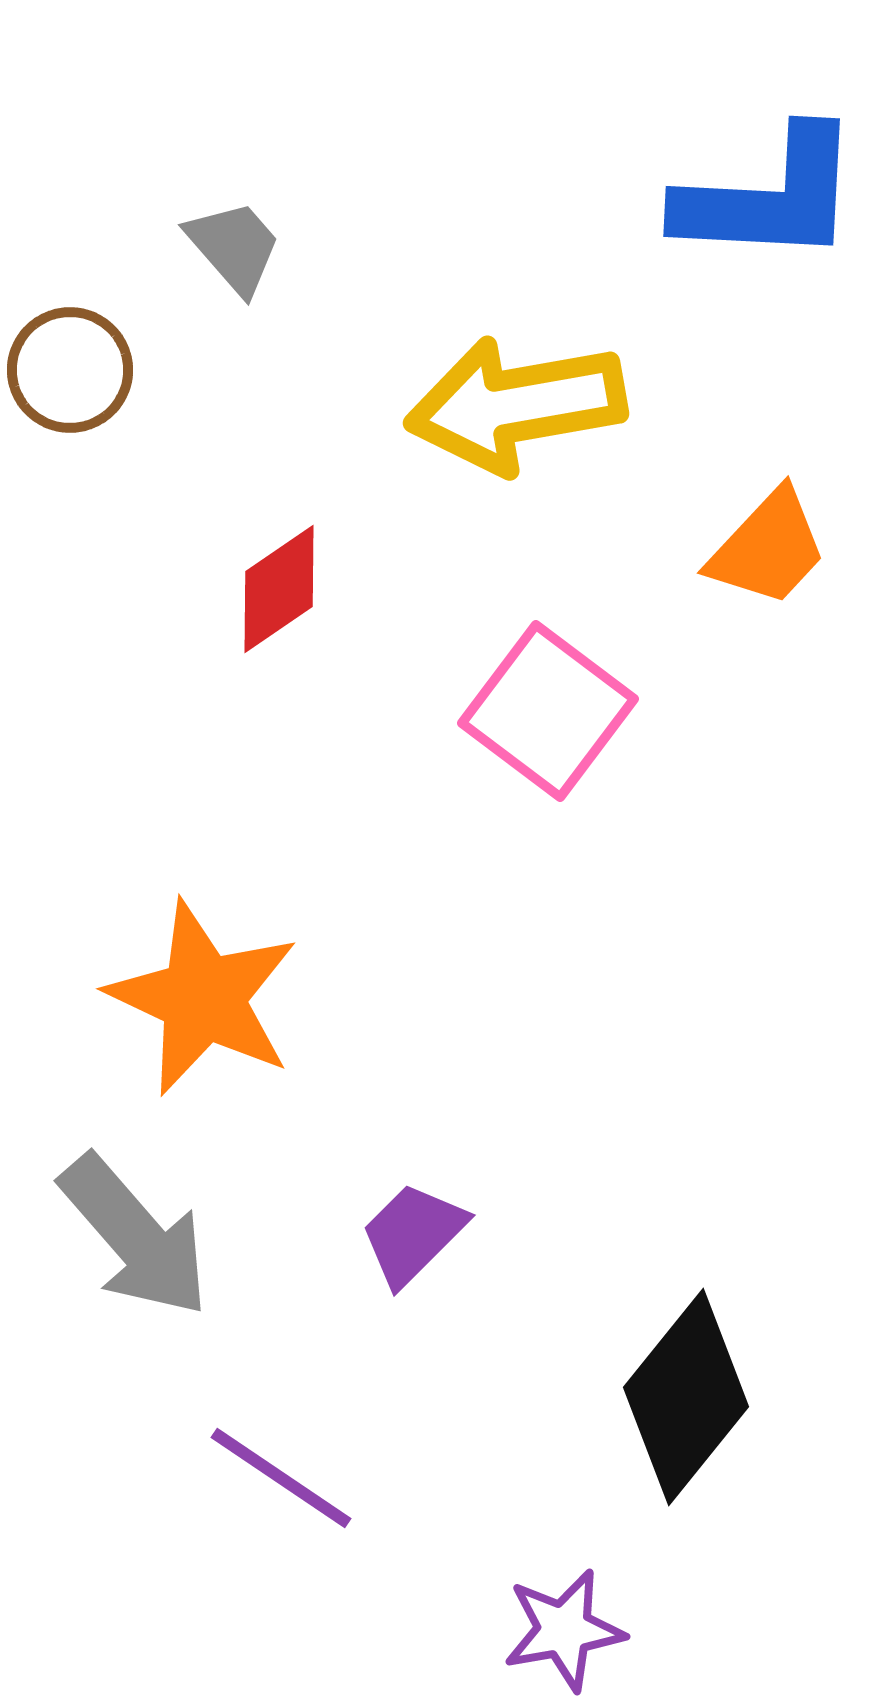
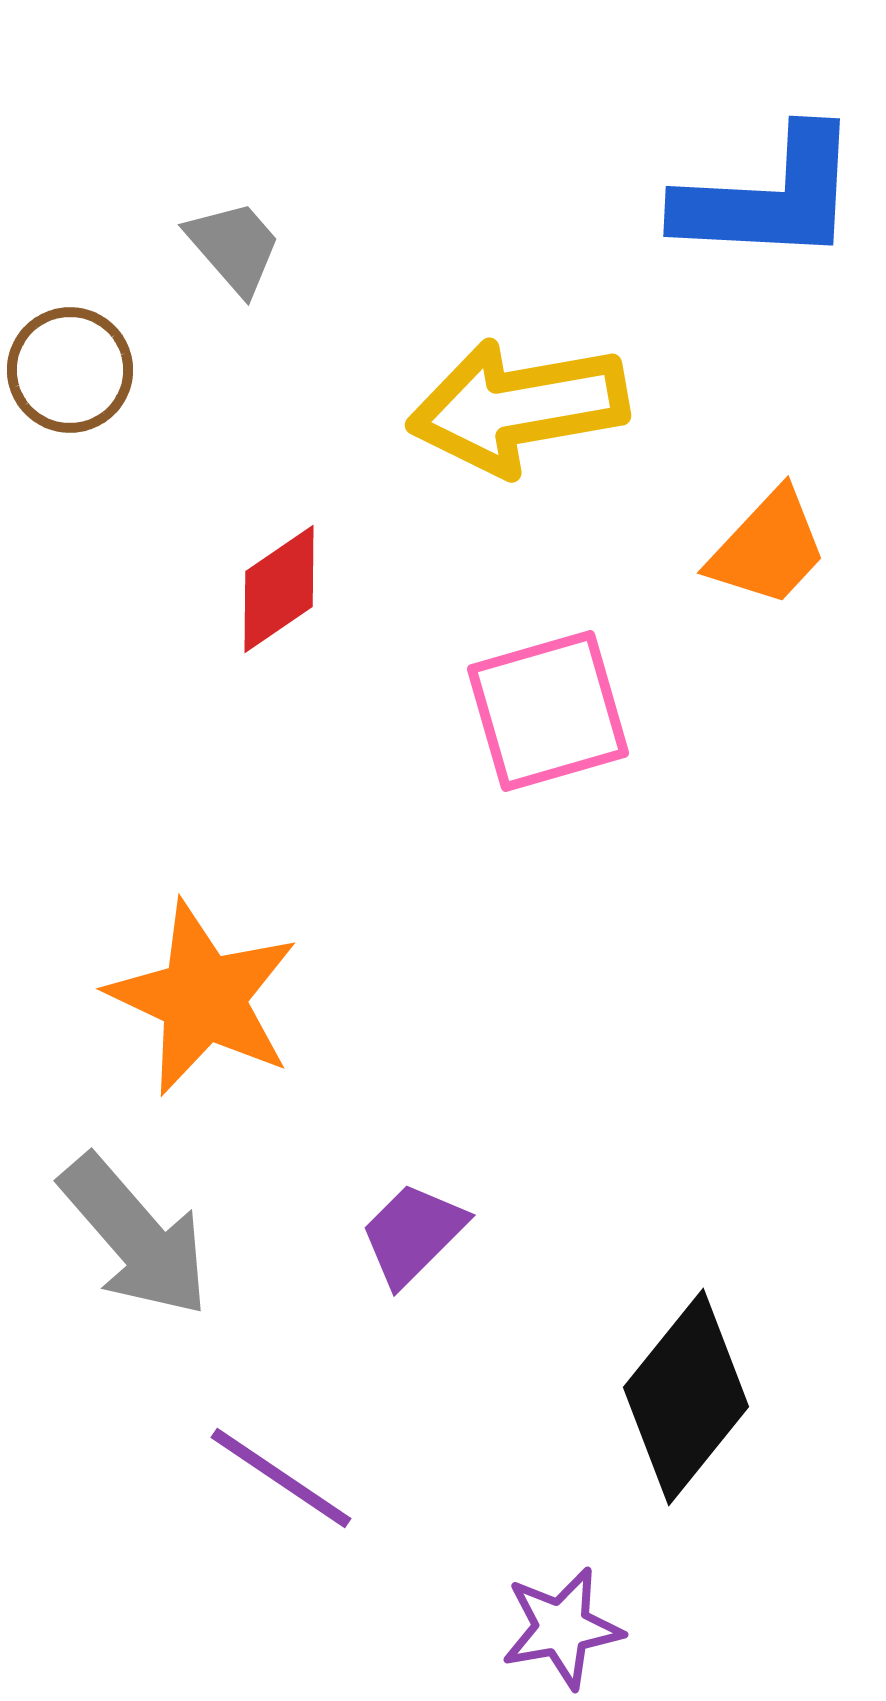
yellow arrow: moved 2 px right, 2 px down
pink square: rotated 37 degrees clockwise
purple star: moved 2 px left, 2 px up
